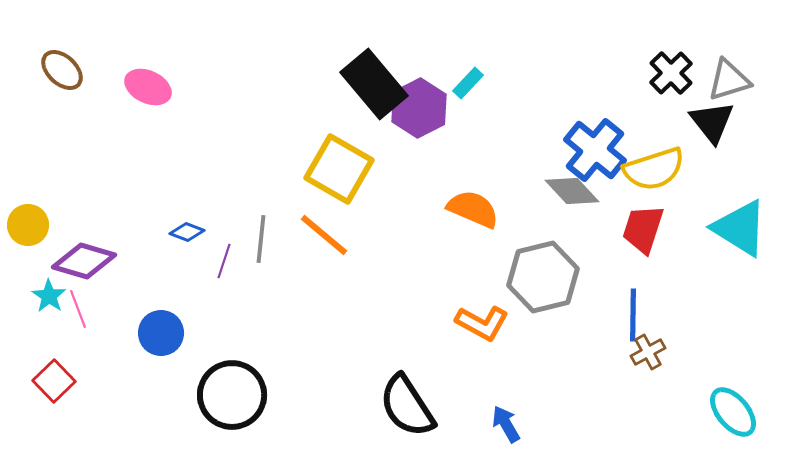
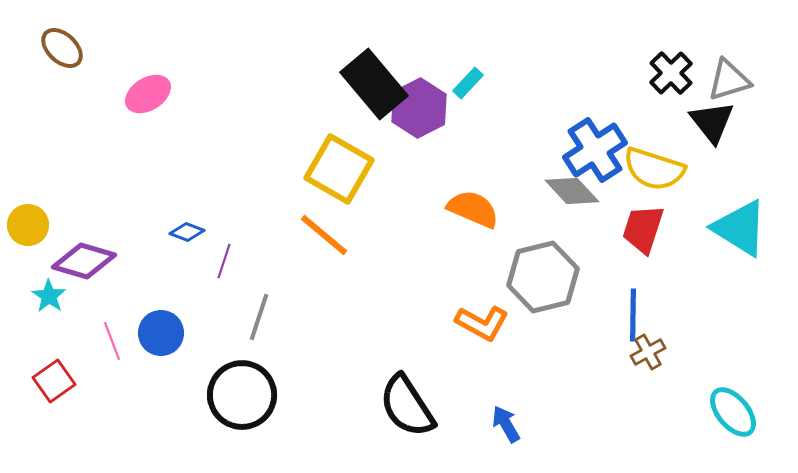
brown ellipse: moved 22 px up
pink ellipse: moved 7 px down; rotated 57 degrees counterclockwise
blue cross: rotated 18 degrees clockwise
yellow semicircle: rotated 36 degrees clockwise
gray line: moved 2 px left, 78 px down; rotated 12 degrees clockwise
pink line: moved 34 px right, 32 px down
red square: rotated 9 degrees clockwise
black circle: moved 10 px right
